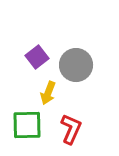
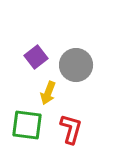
purple square: moved 1 px left
green square: rotated 8 degrees clockwise
red L-shape: rotated 8 degrees counterclockwise
